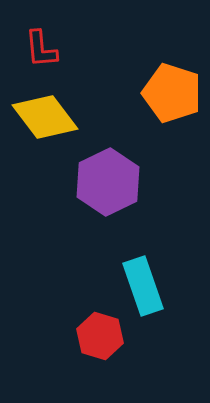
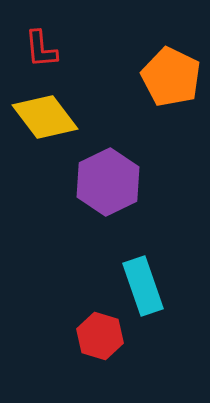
orange pentagon: moved 1 px left, 16 px up; rotated 8 degrees clockwise
